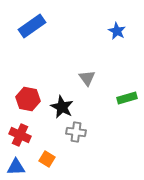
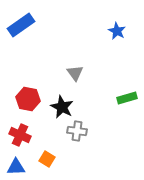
blue rectangle: moved 11 px left, 1 px up
gray triangle: moved 12 px left, 5 px up
gray cross: moved 1 px right, 1 px up
